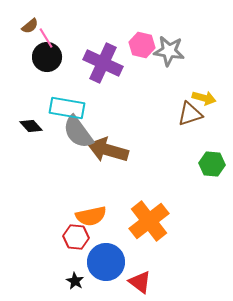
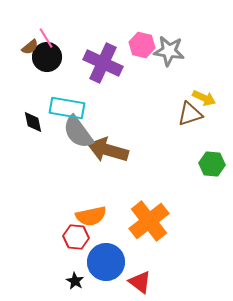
brown semicircle: moved 21 px down
yellow arrow: rotated 10 degrees clockwise
black diamond: moved 2 px right, 4 px up; rotated 30 degrees clockwise
